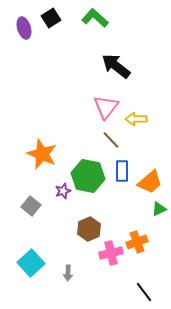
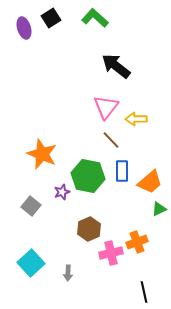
purple star: moved 1 px left, 1 px down
black line: rotated 25 degrees clockwise
